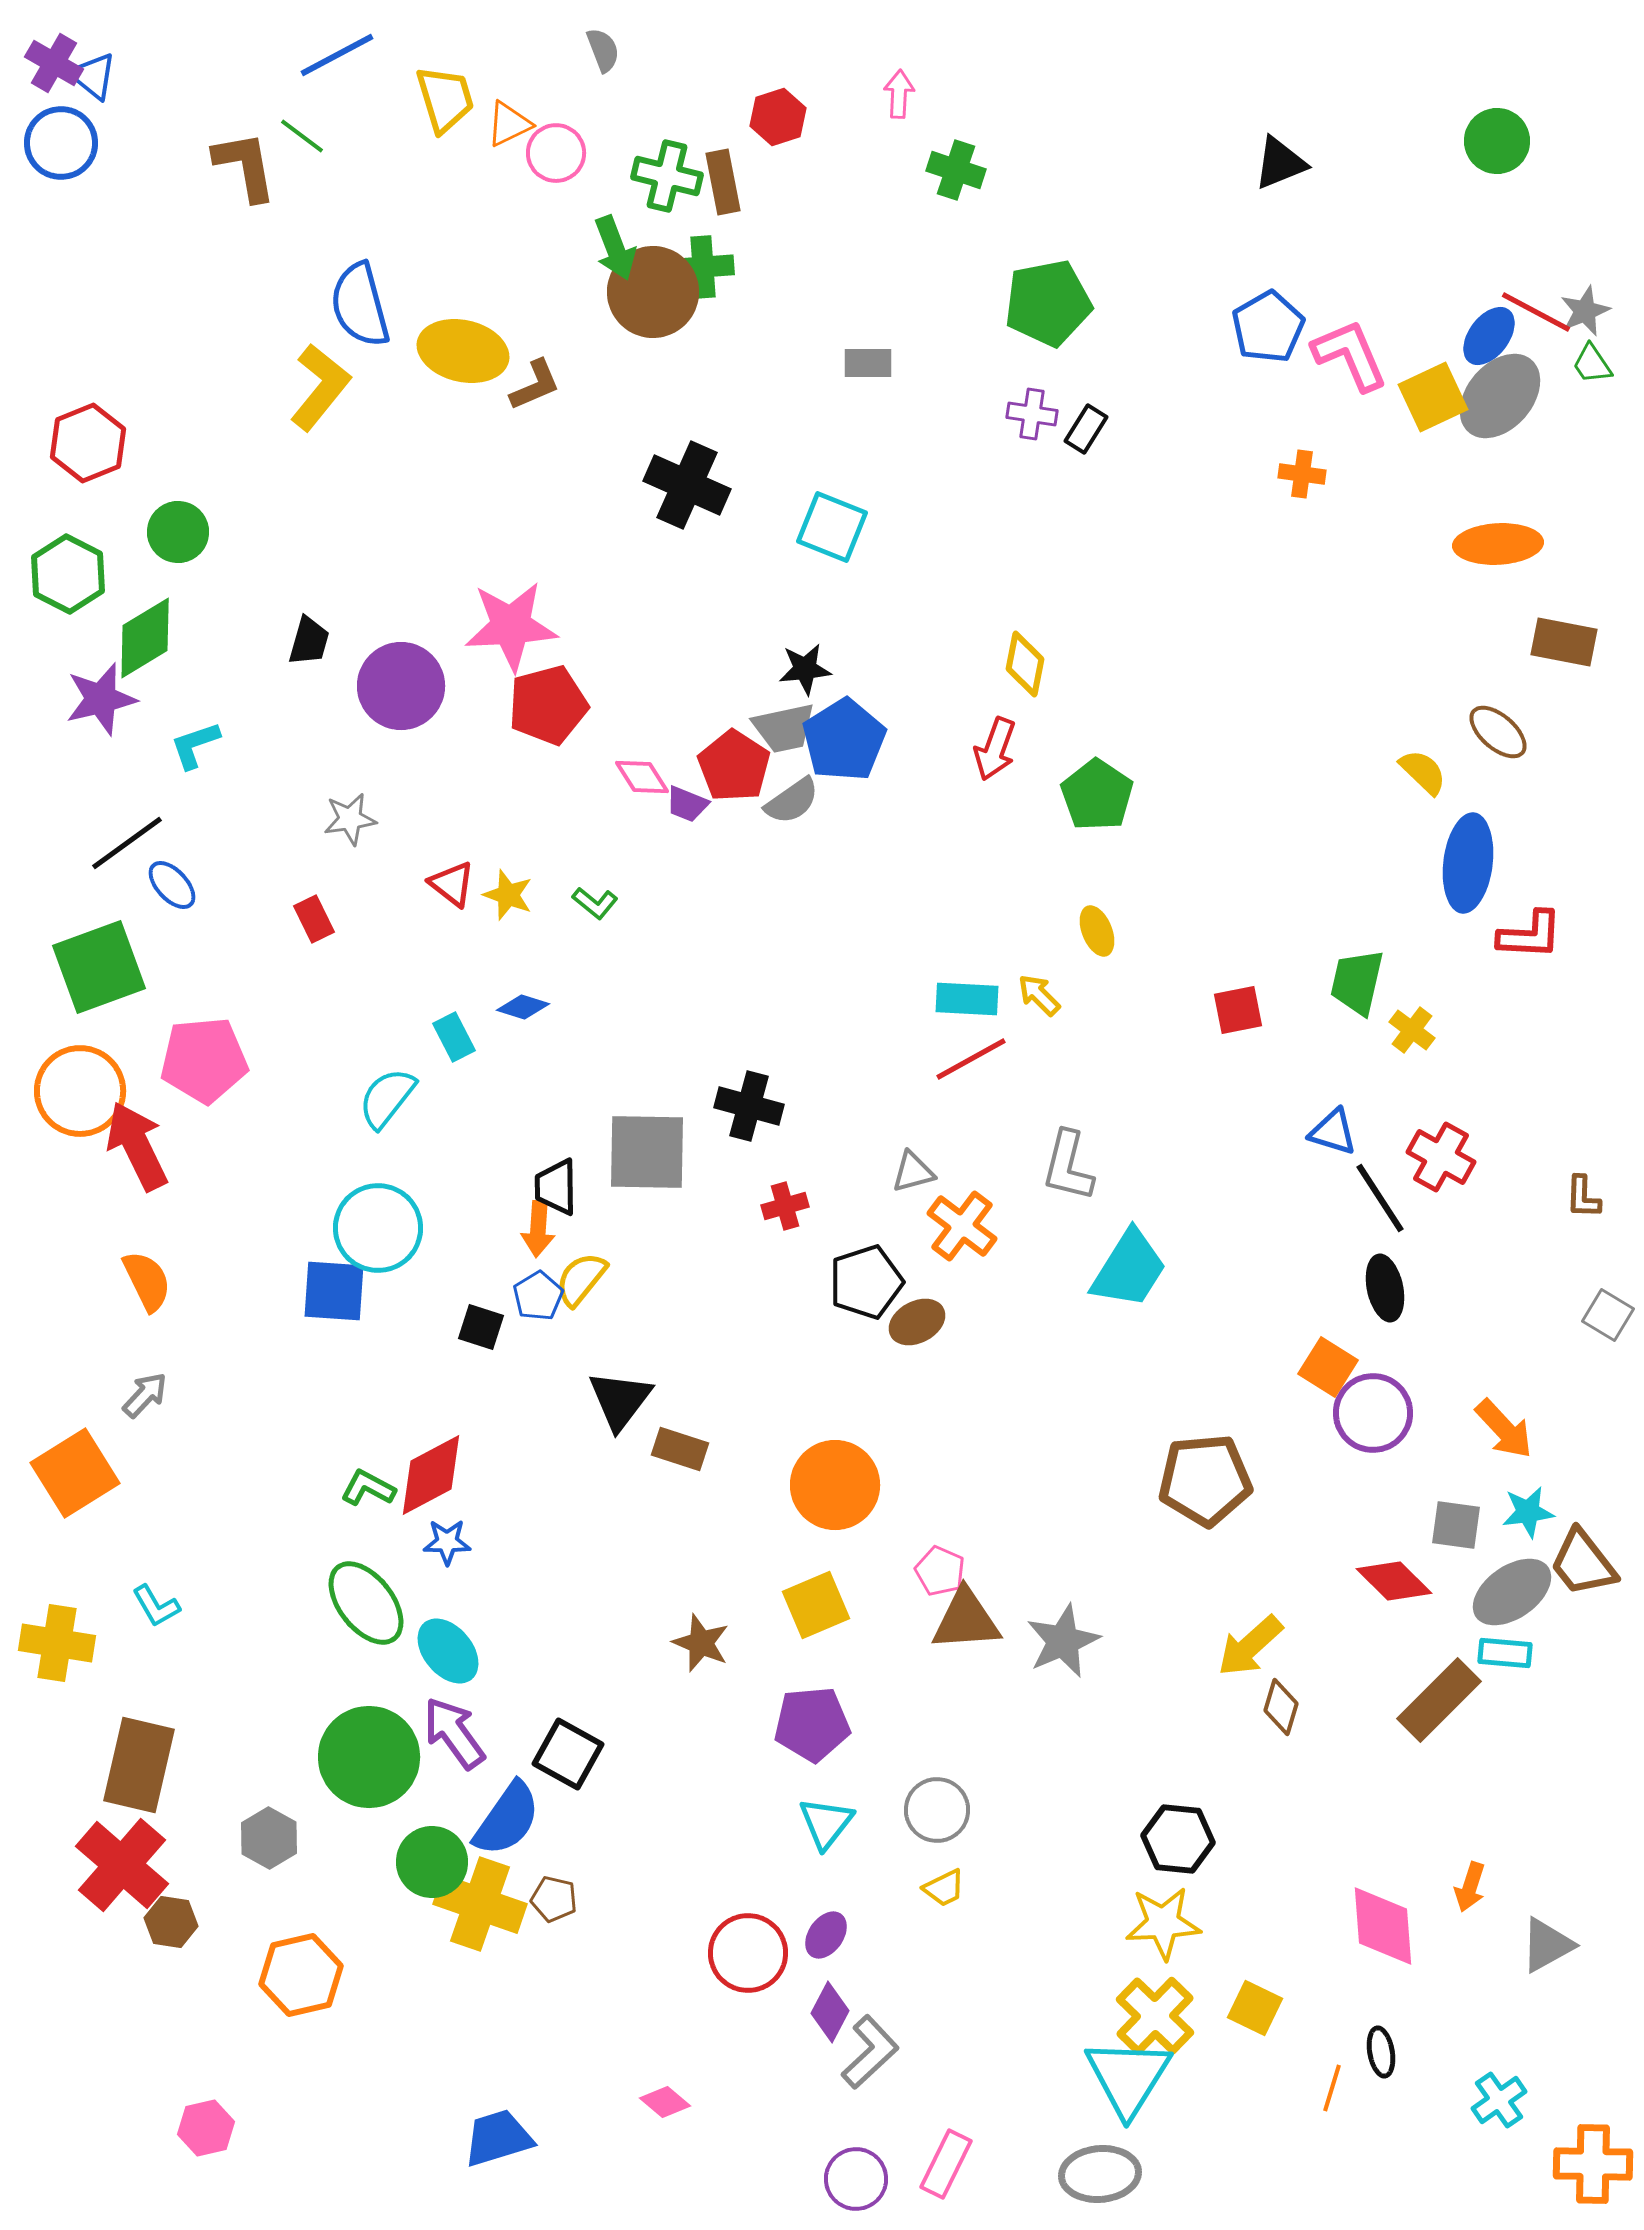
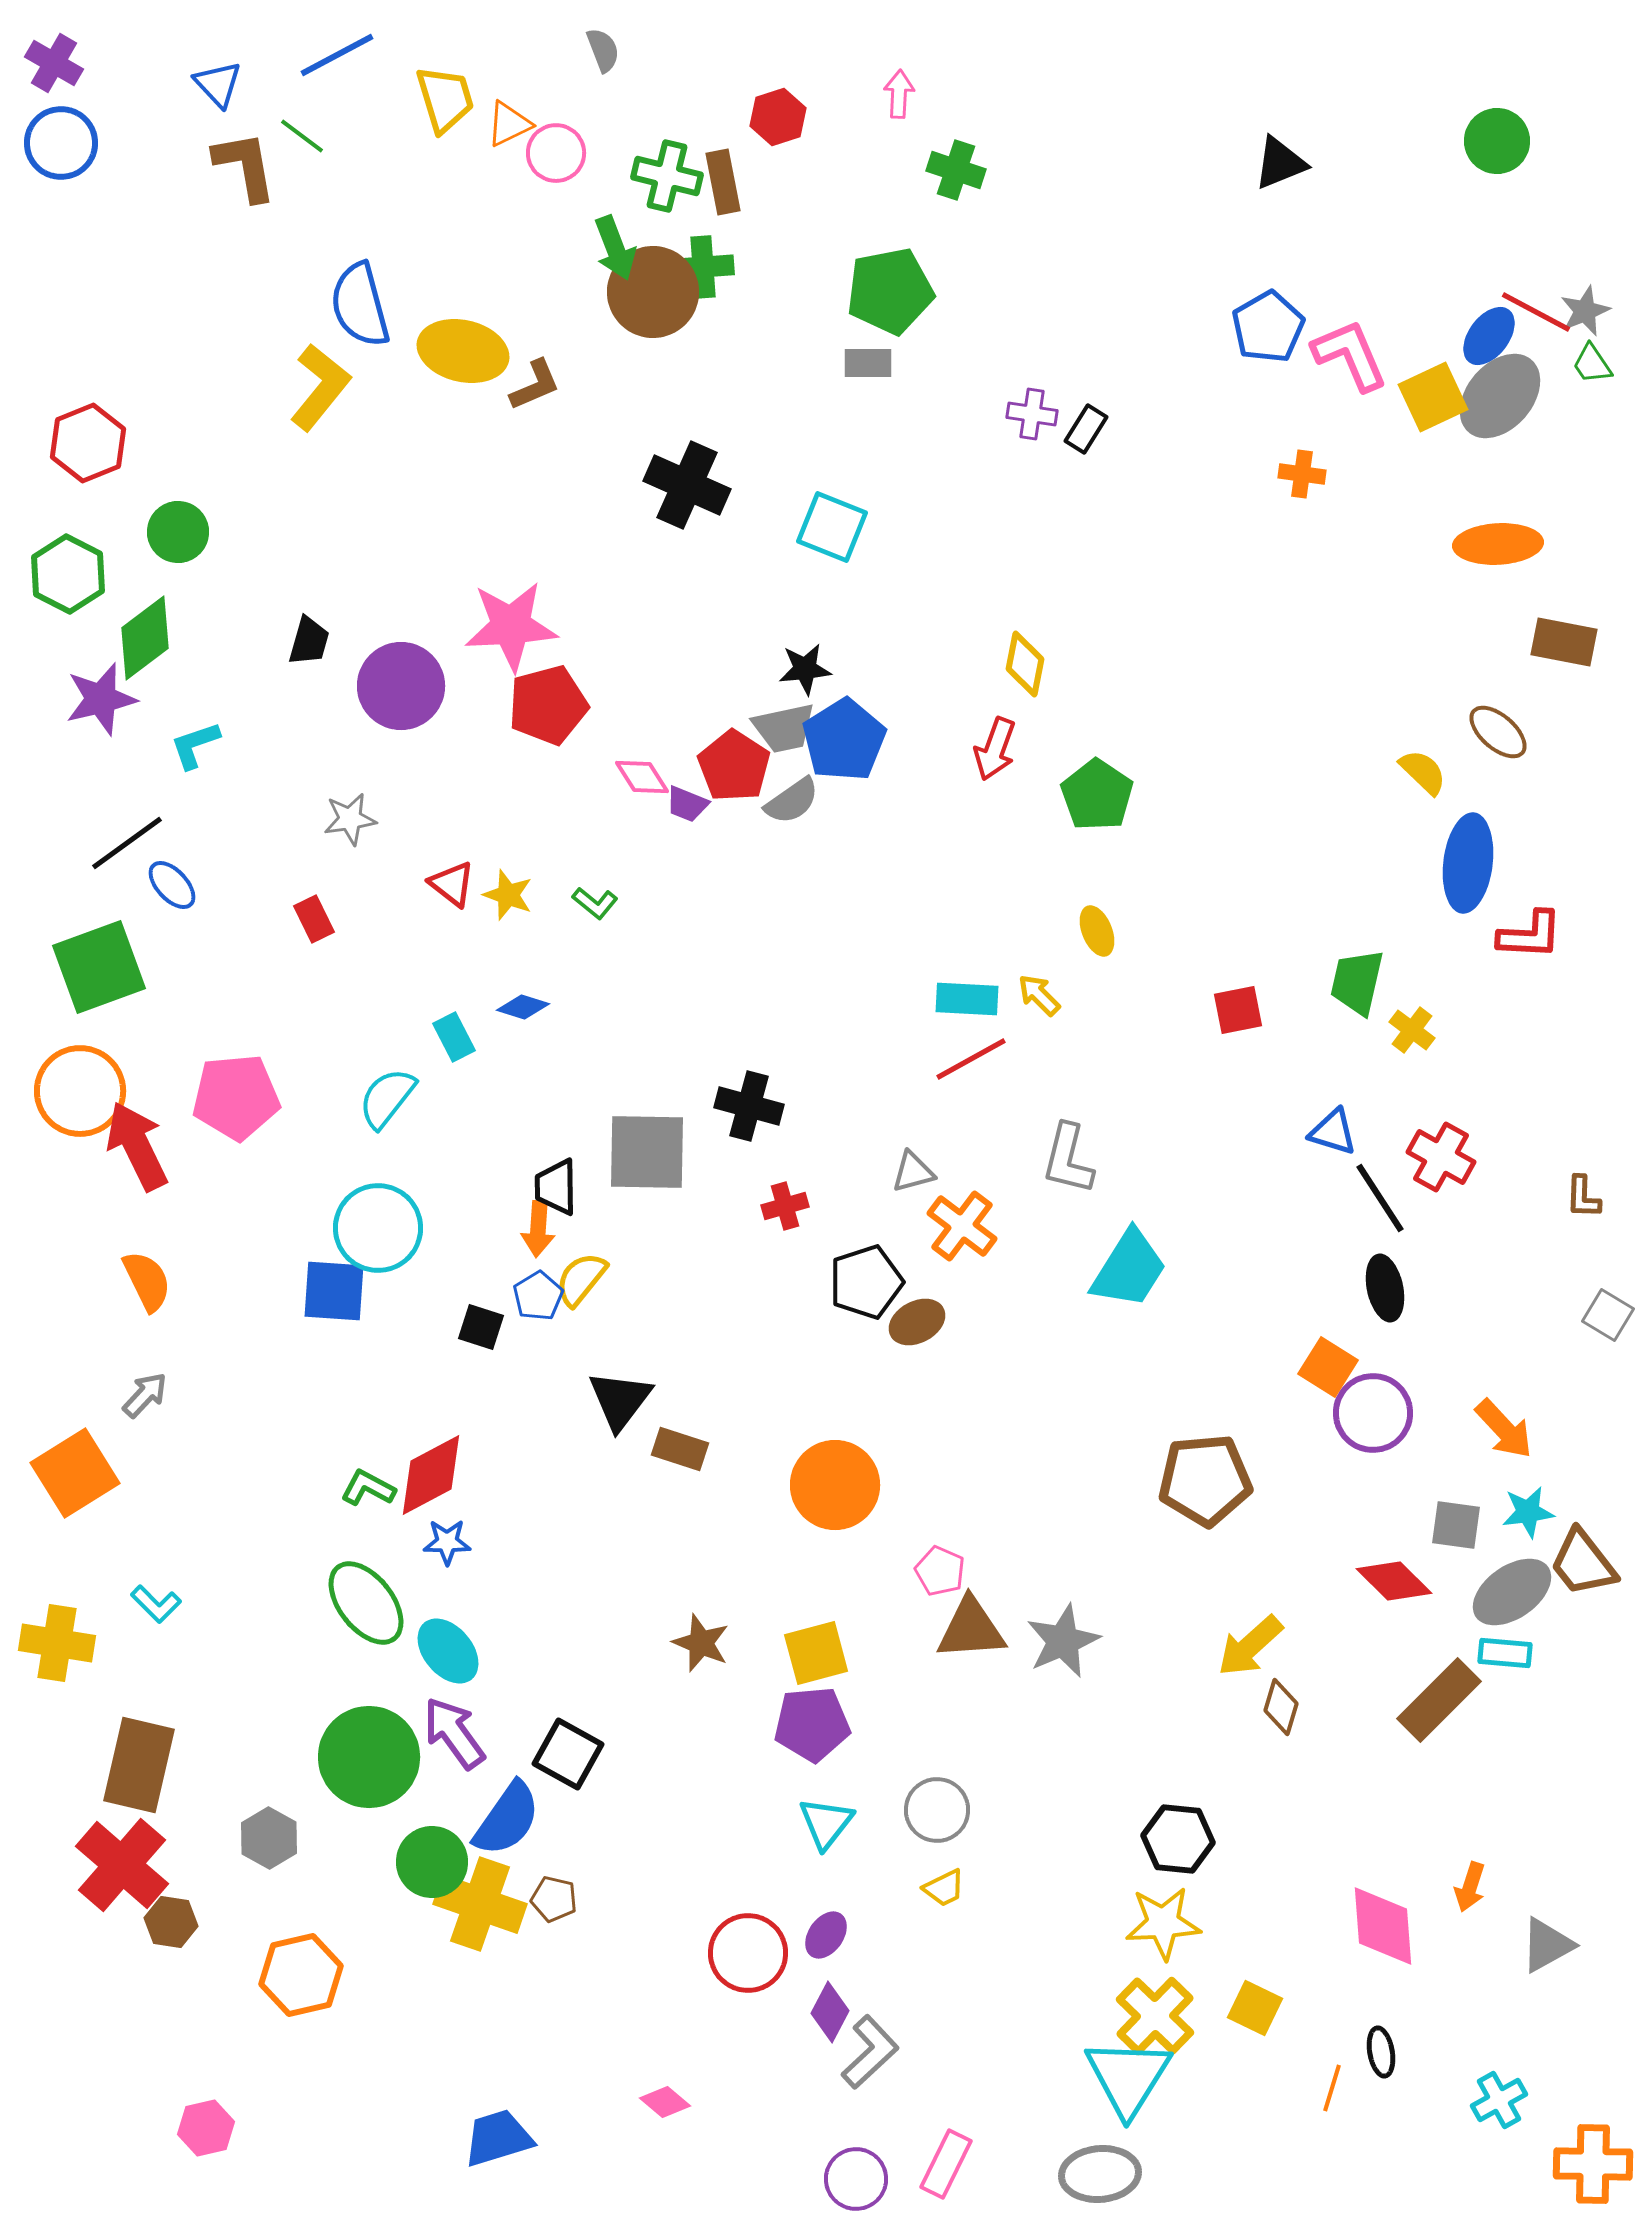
blue triangle at (93, 76): moved 125 px right, 8 px down; rotated 8 degrees clockwise
green pentagon at (1048, 303): moved 158 px left, 12 px up
green diamond at (145, 638): rotated 6 degrees counterclockwise
pink pentagon at (204, 1060): moved 32 px right, 37 px down
gray L-shape at (1068, 1166): moved 7 px up
yellow square at (816, 1605): moved 48 px down; rotated 8 degrees clockwise
cyan L-shape at (156, 1606): moved 2 px up; rotated 15 degrees counterclockwise
brown triangle at (966, 1620): moved 5 px right, 9 px down
cyan cross at (1499, 2100): rotated 6 degrees clockwise
